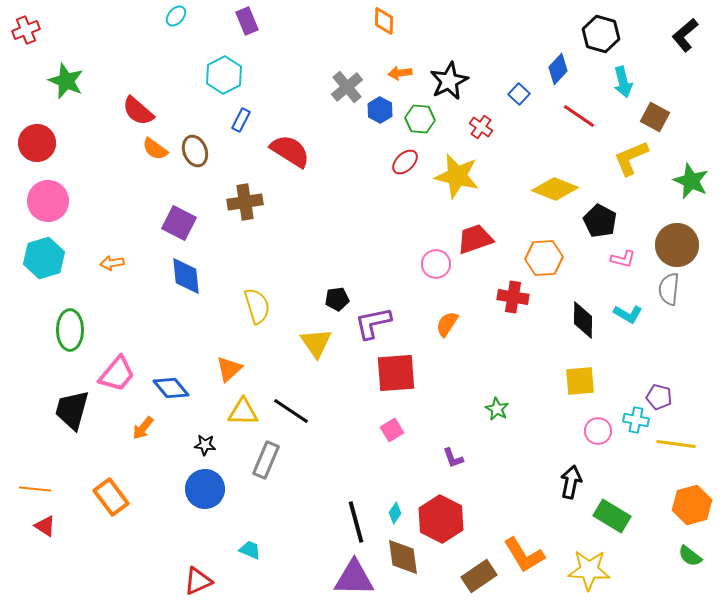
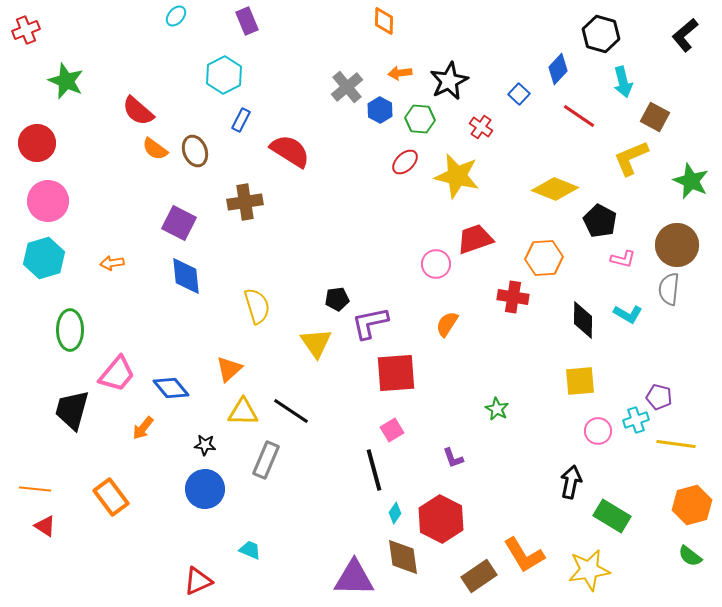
purple L-shape at (373, 323): moved 3 px left
cyan cross at (636, 420): rotated 30 degrees counterclockwise
black line at (356, 522): moved 18 px right, 52 px up
yellow star at (589, 570): rotated 12 degrees counterclockwise
